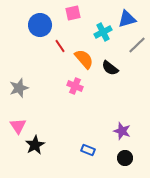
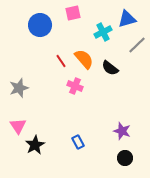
red line: moved 1 px right, 15 px down
blue rectangle: moved 10 px left, 8 px up; rotated 40 degrees clockwise
